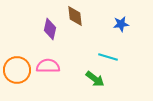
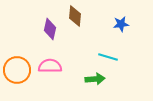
brown diamond: rotated 10 degrees clockwise
pink semicircle: moved 2 px right
green arrow: rotated 42 degrees counterclockwise
